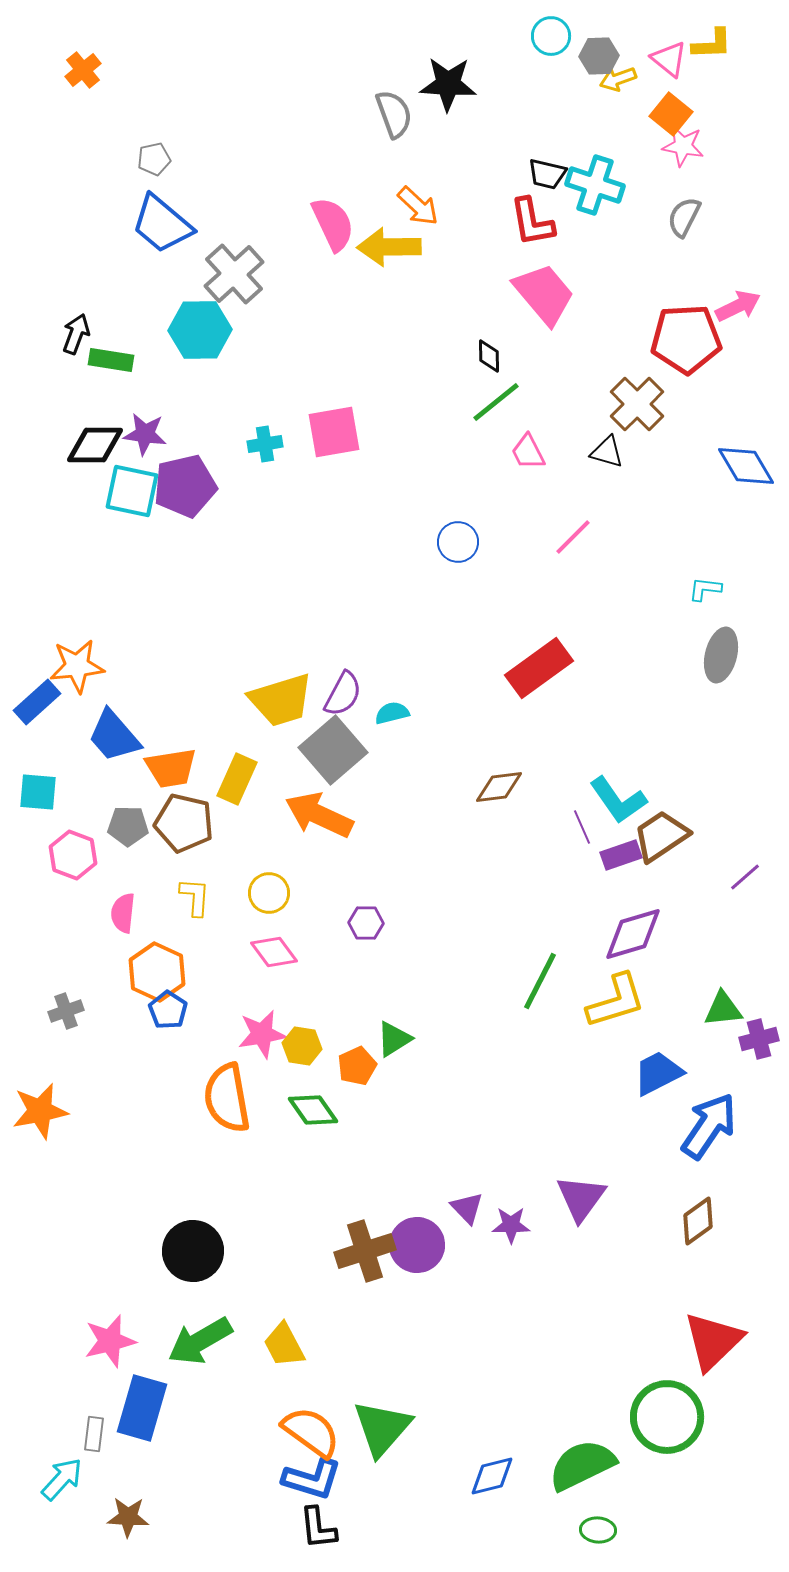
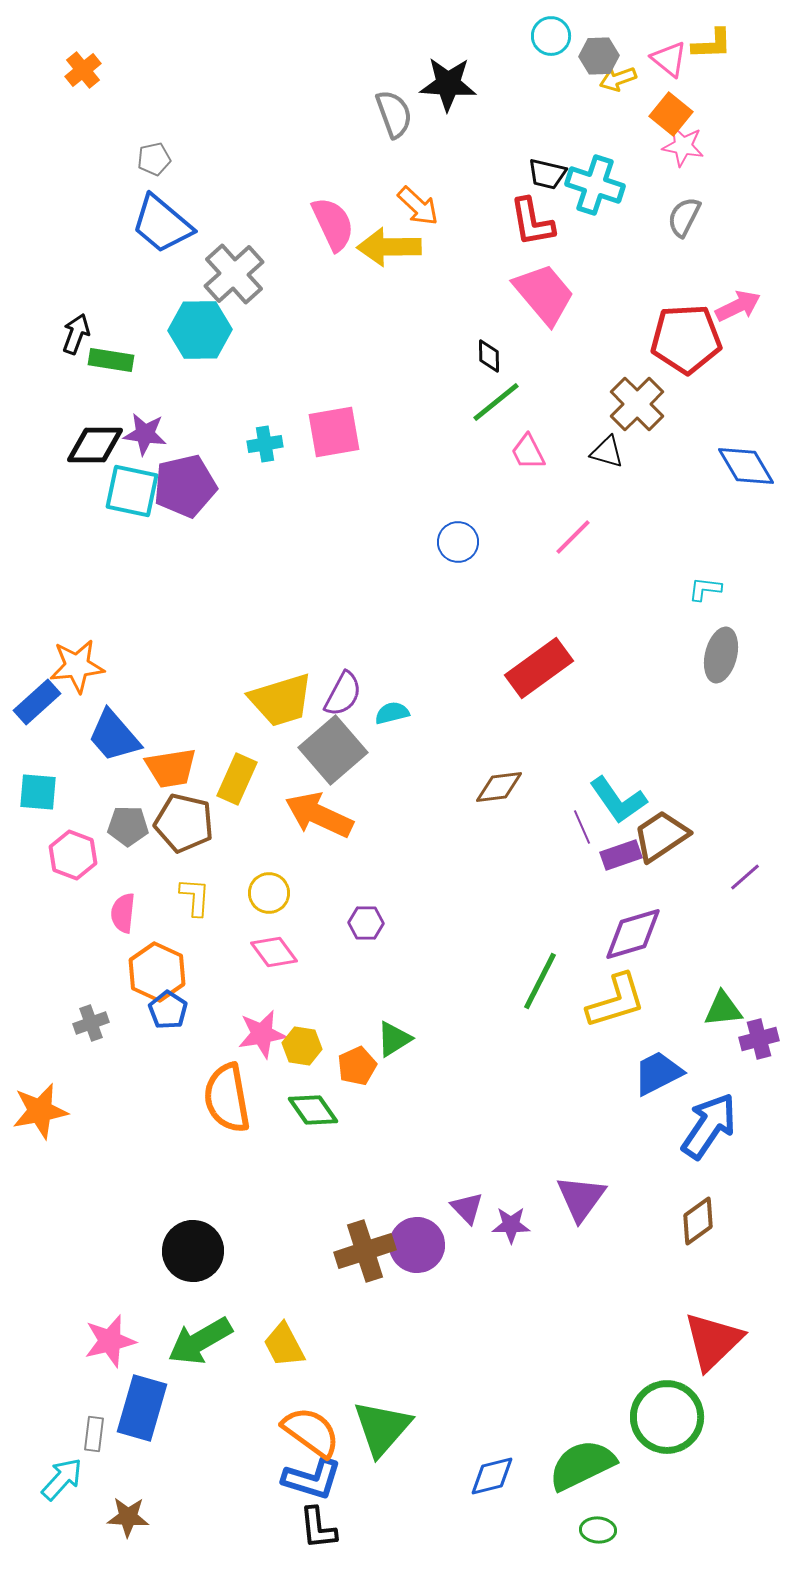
gray cross at (66, 1011): moved 25 px right, 12 px down
